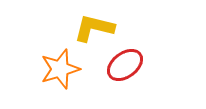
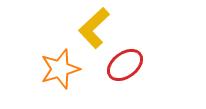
yellow L-shape: rotated 57 degrees counterclockwise
